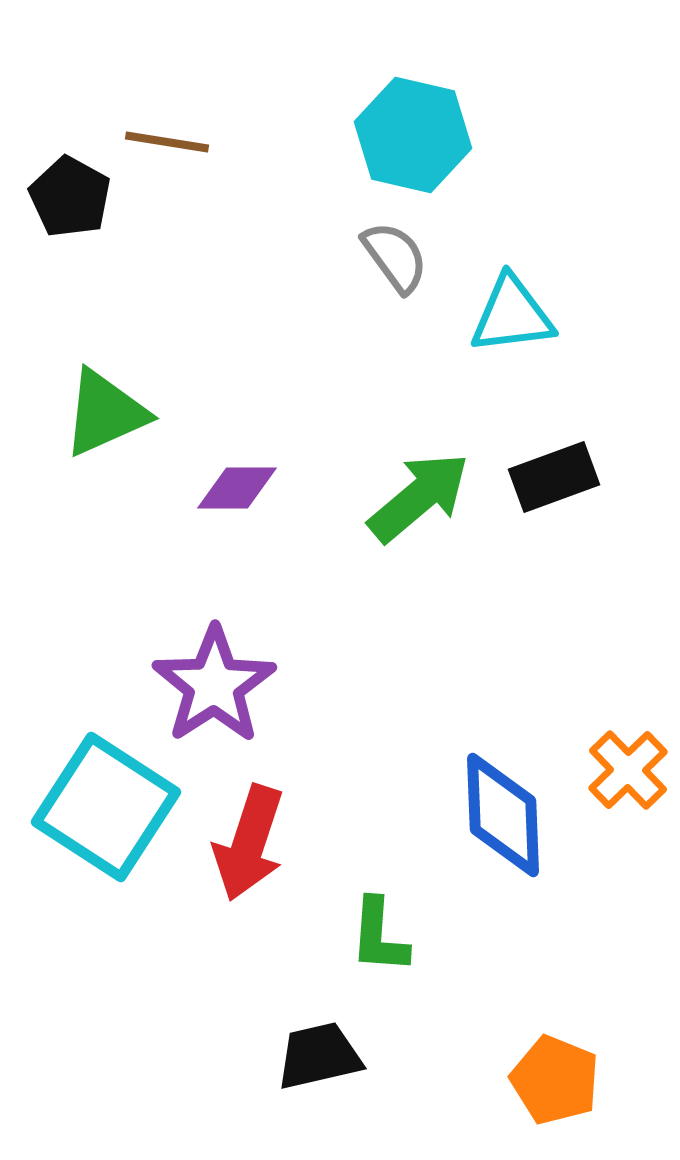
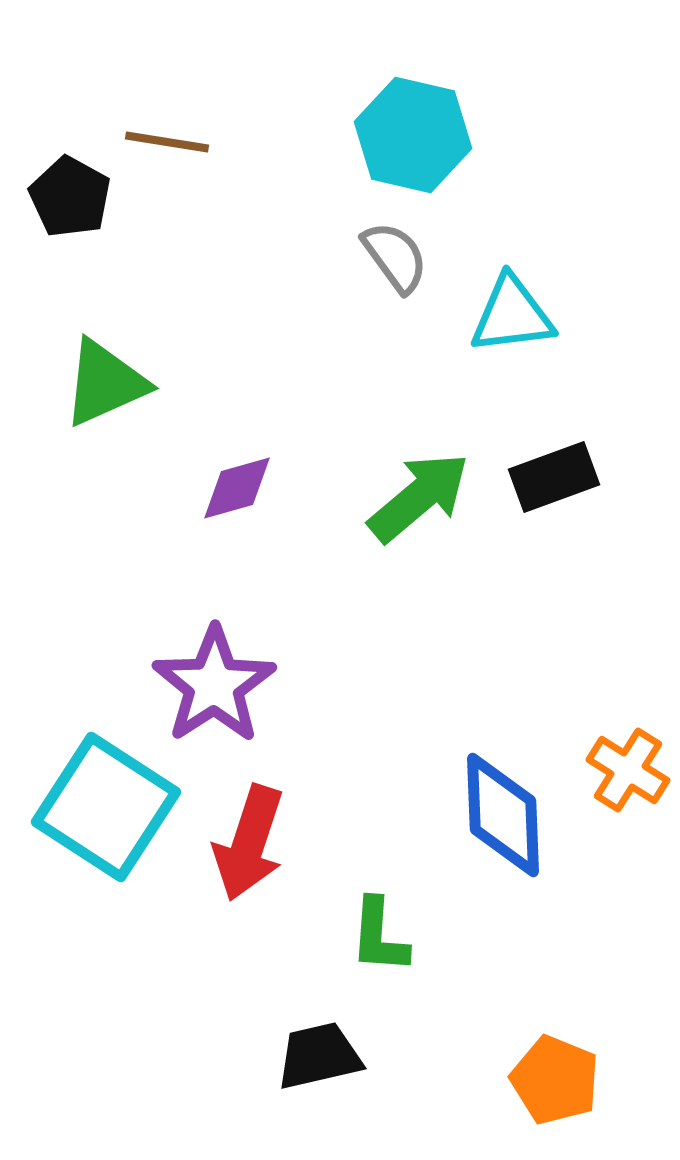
green triangle: moved 30 px up
purple diamond: rotated 16 degrees counterclockwise
orange cross: rotated 14 degrees counterclockwise
